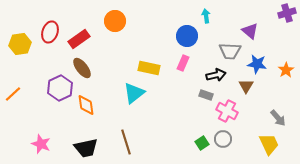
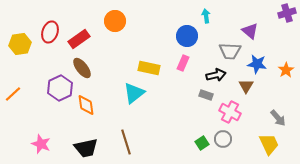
pink cross: moved 3 px right, 1 px down
